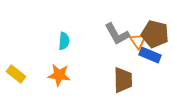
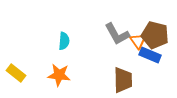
brown pentagon: moved 1 px down
yellow rectangle: moved 1 px up
